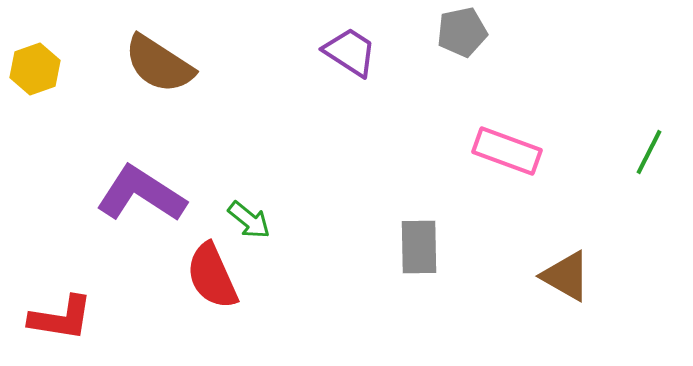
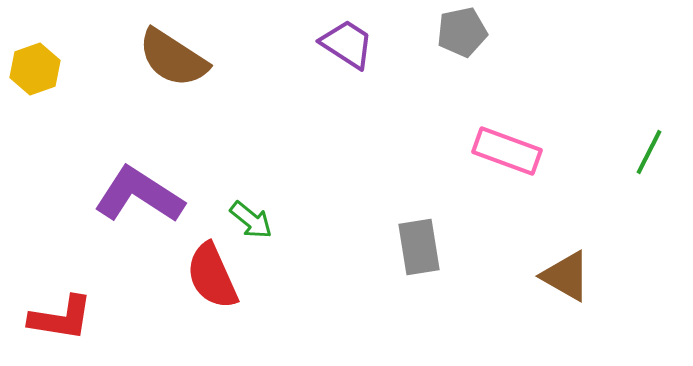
purple trapezoid: moved 3 px left, 8 px up
brown semicircle: moved 14 px right, 6 px up
purple L-shape: moved 2 px left, 1 px down
green arrow: moved 2 px right
gray rectangle: rotated 8 degrees counterclockwise
